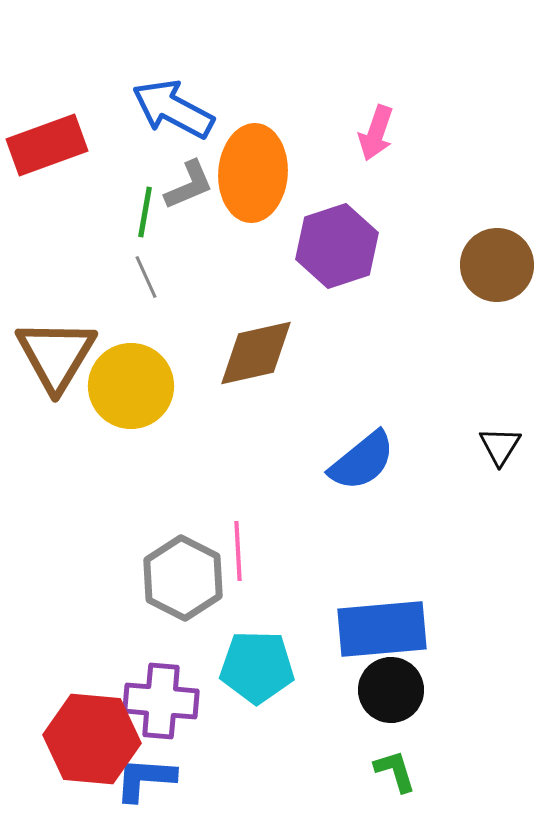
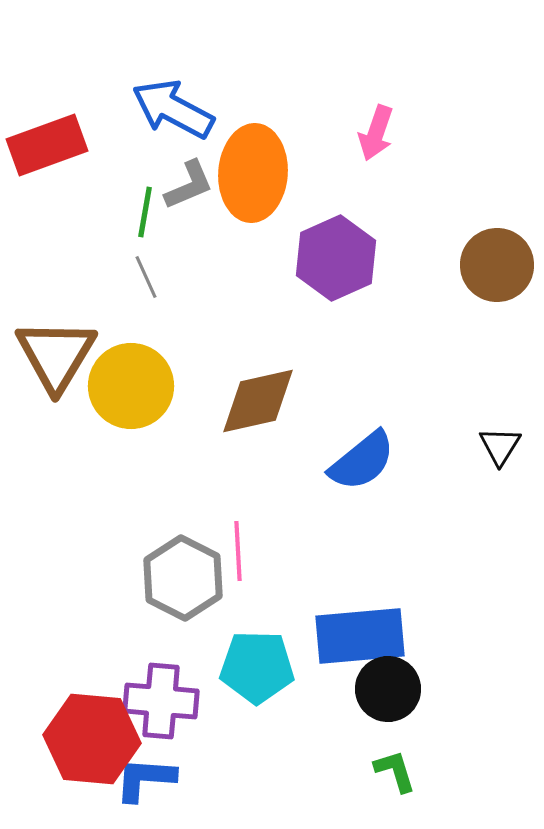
purple hexagon: moved 1 px left, 12 px down; rotated 6 degrees counterclockwise
brown diamond: moved 2 px right, 48 px down
blue rectangle: moved 22 px left, 7 px down
black circle: moved 3 px left, 1 px up
